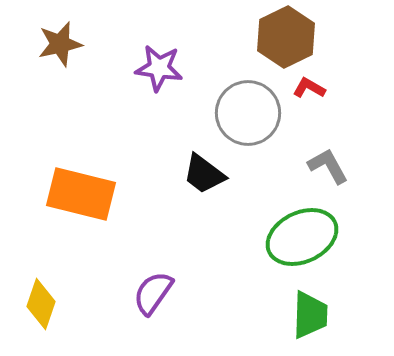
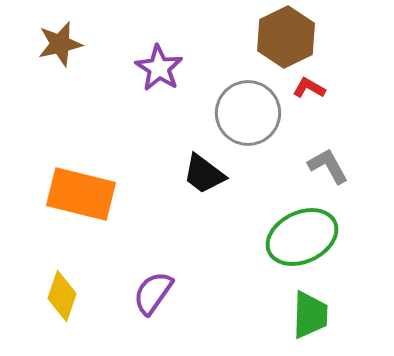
purple star: rotated 24 degrees clockwise
yellow diamond: moved 21 px right, 8 px up
